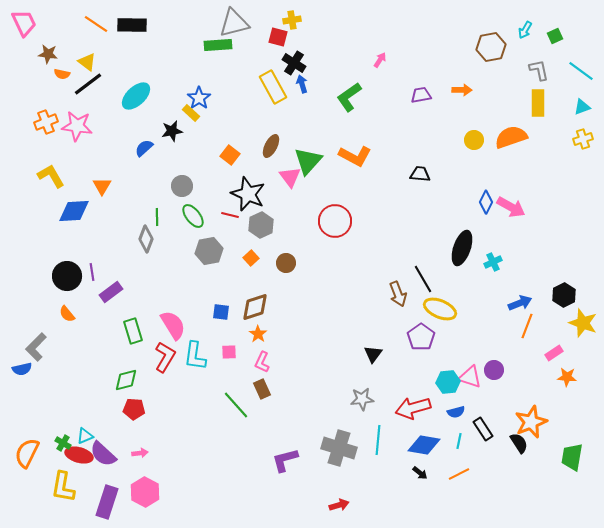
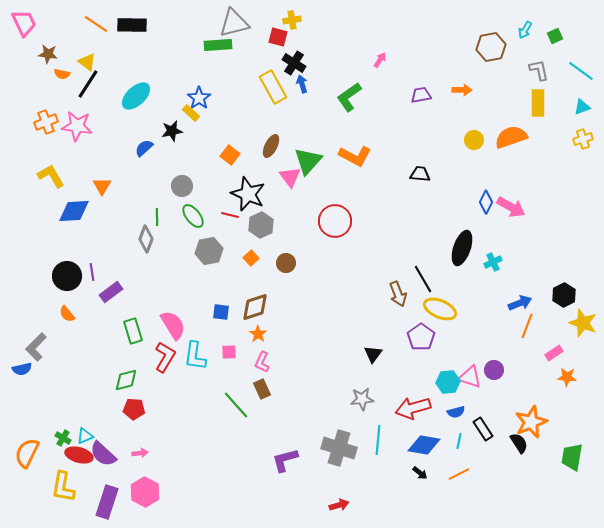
black line at (88, 84): rotated 20 degrees counterclockwise
green cross at (63, 443): moved 5 px up
